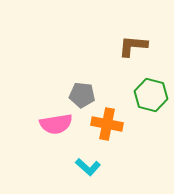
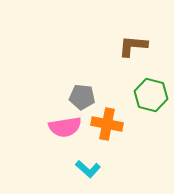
gray pentagon: moved 2 px down
pink semicircle: moved 9 px right, 3 px down
cyan L-shape: moved 2 px down
